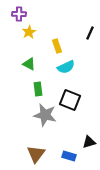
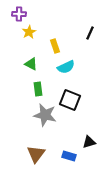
yellow rectangle: moved 2 px left
green triangle: moved 2 px right
